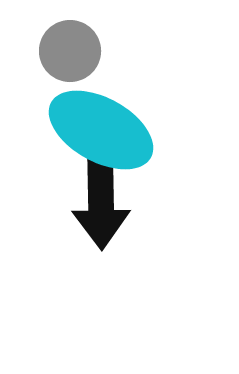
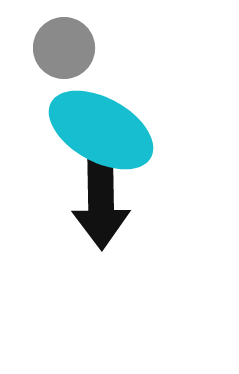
gray circle: moved 6 px left, 3 px up
